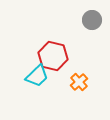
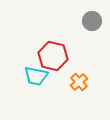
gray circle: moved 1 px down
cyan trapezoid: moved 1 px left; rotated 55 degrees clockwise
